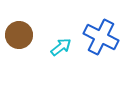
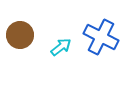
brown circle: moved 1 px right
